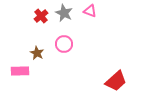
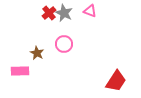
red cross: moved 8 px right, 3 px up
red trapezoid: rotated 15 degrees counterclockwise
